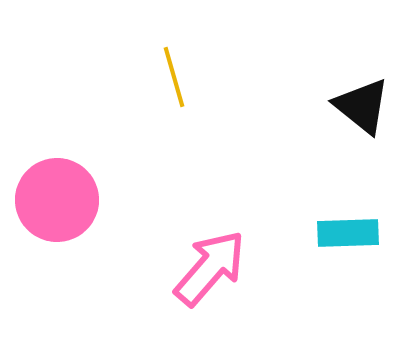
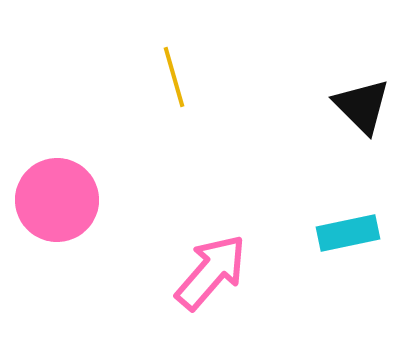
black triangle: rotated 6 degrees clockwise
cyan rectangle: rotated 10 degrees counterclockwise
pink arrow: moved 1 px right, 4 px down
